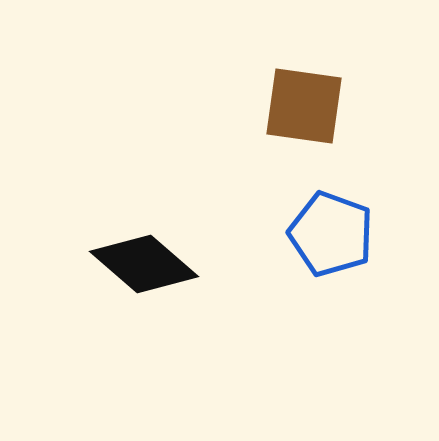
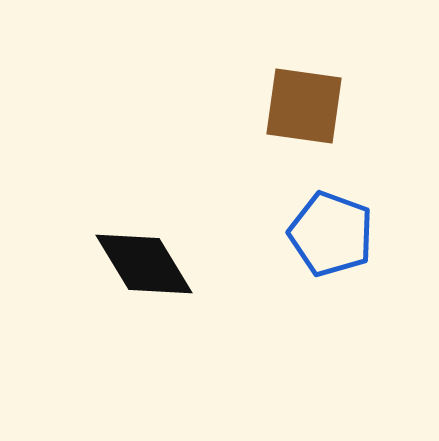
black diamond: rotated 18 degrees clockwise
